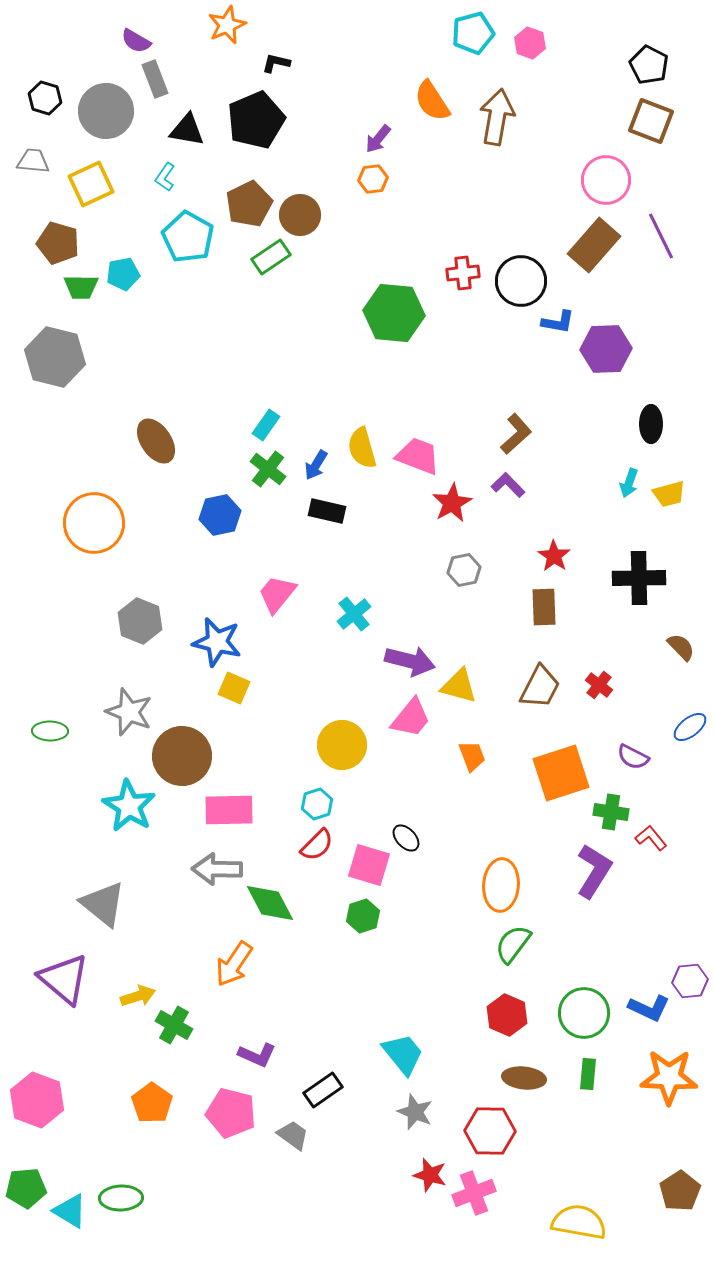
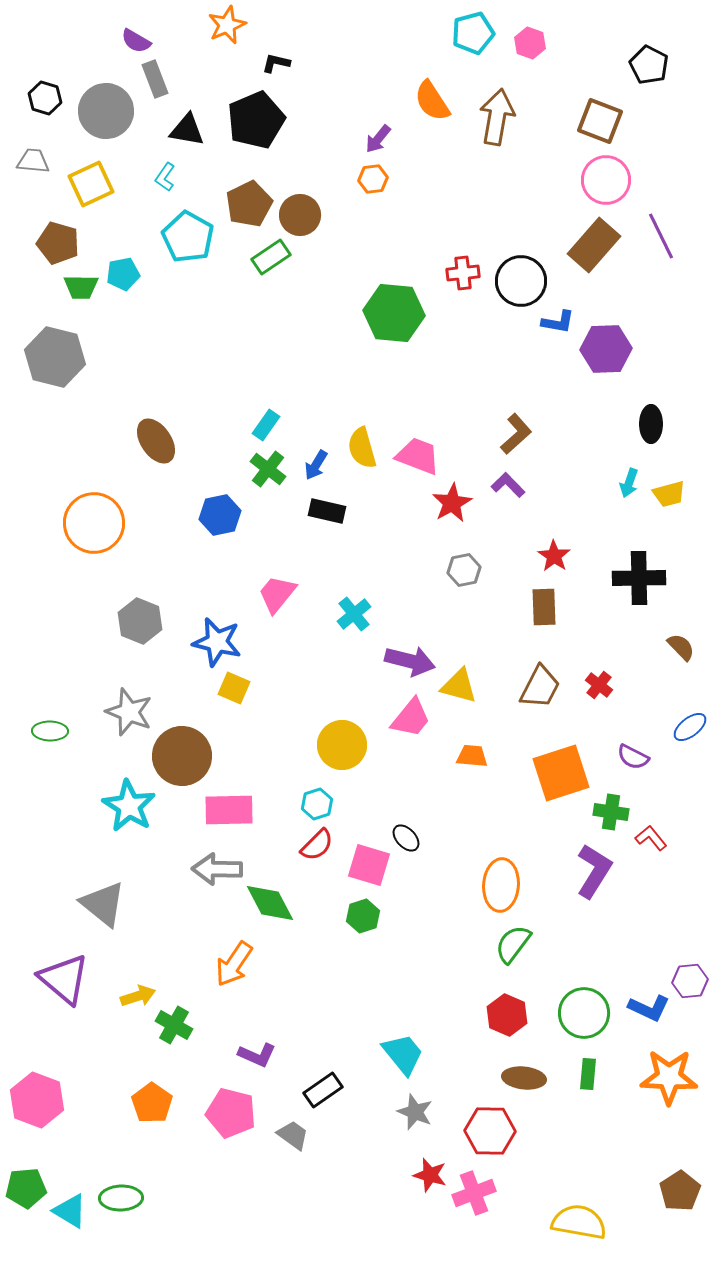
brown square at (651, 121): moved 51 px left
orange trapezoid at (472, 756): rotated 64 degrees counterclockwise
